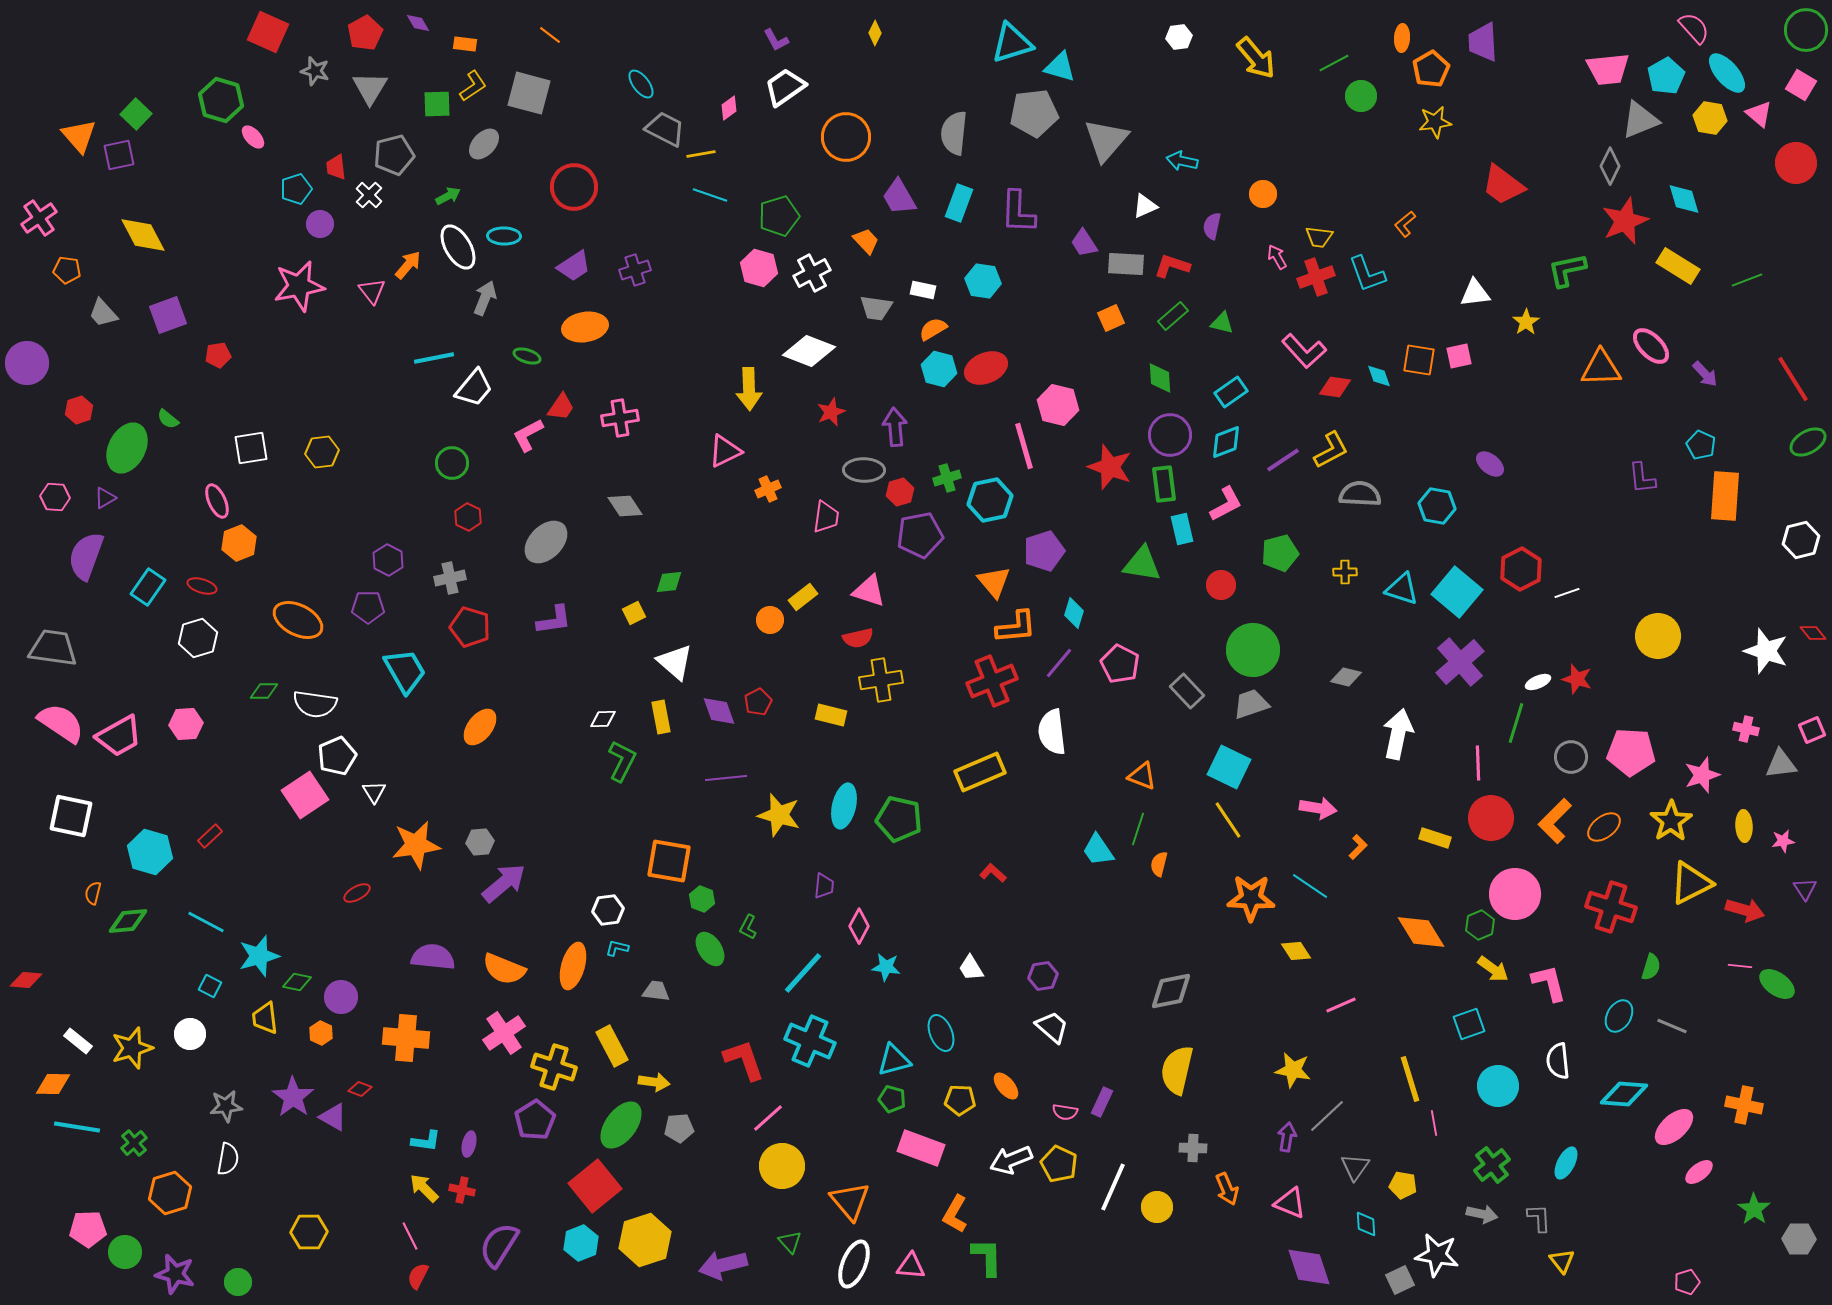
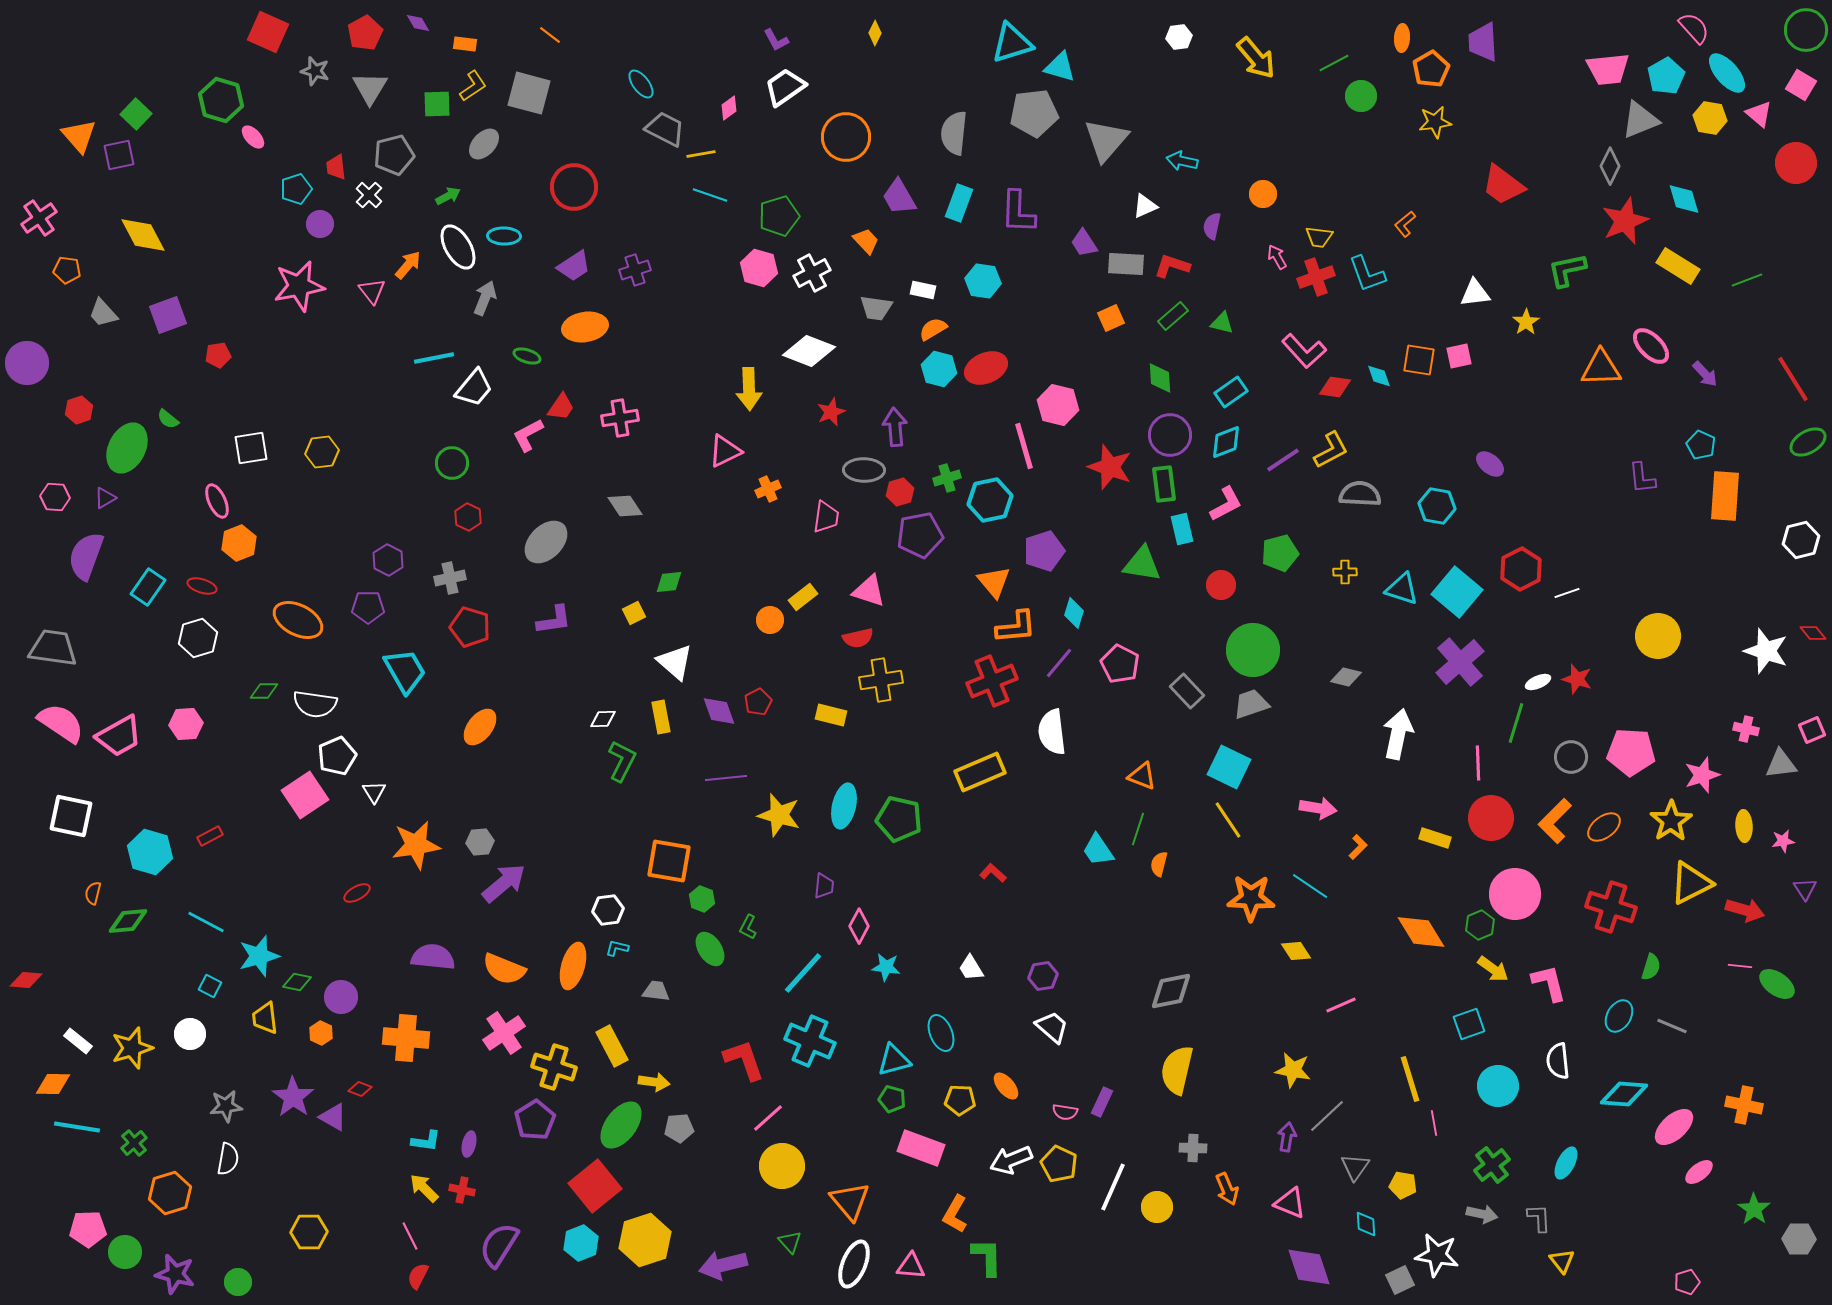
red rectangle at (210, 836): rotated 15 degrees clockwise
